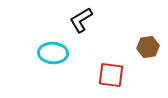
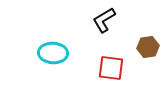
black L-shape: moved 23 px right
red square: moved 7 px up
